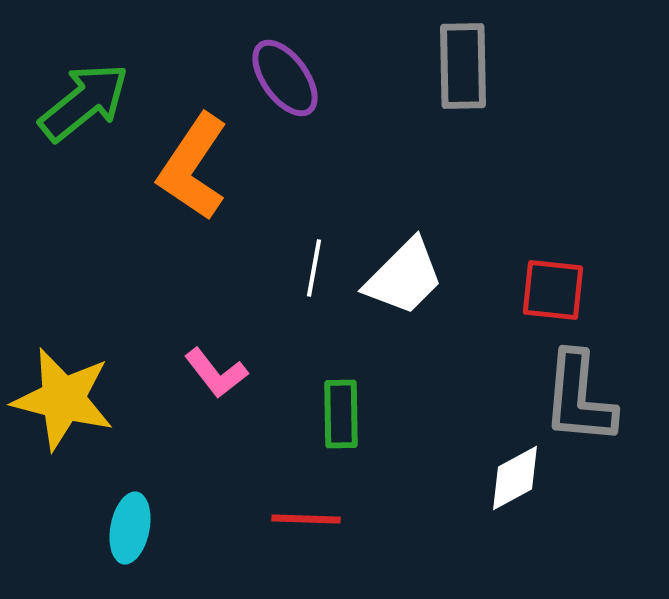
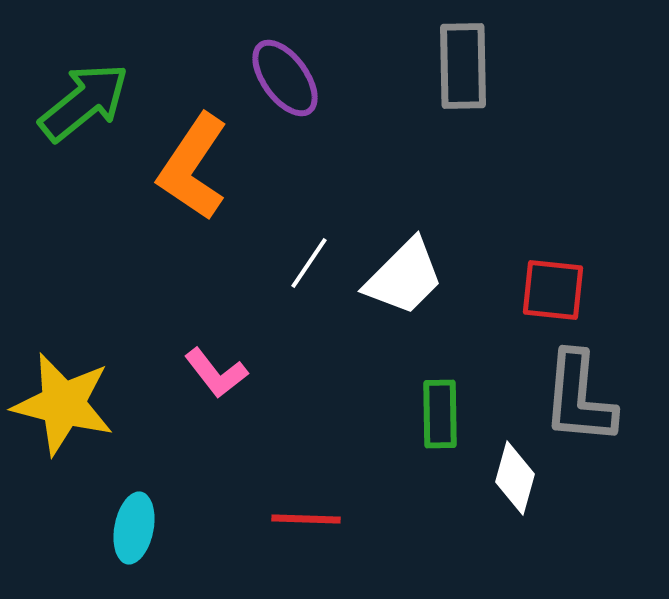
white line: moved 5 px left, 5 px up; rotated 24 degrees clockwise
yellow star: moved 5 px down
green rectangle: moved 99 px right
white diamond: rotated 46 degrees counterclockwise
cyan ellipse: moved 4 px right
